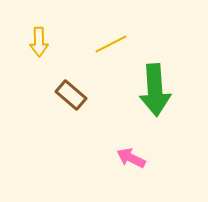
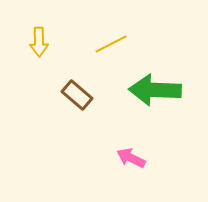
green arrow: rotated 96 degrees clockwise
brown rectangle: moved 6 px right
